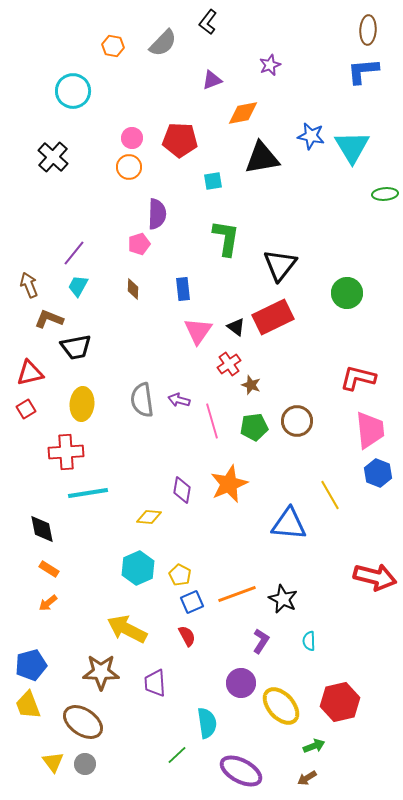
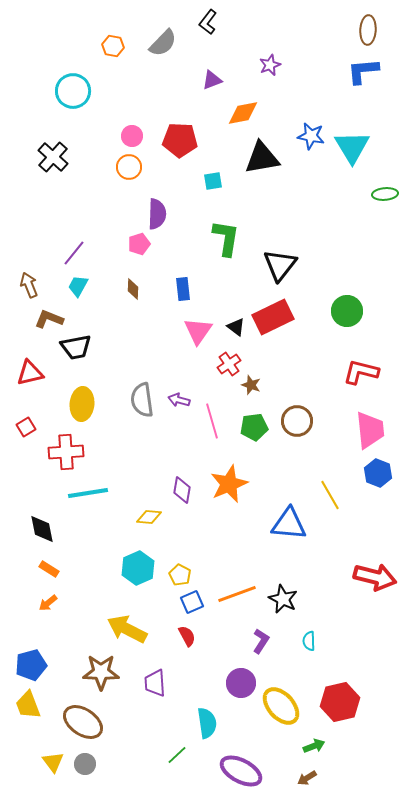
pink circle at (132, 138): moved 2 px up
green circle at (347, 293): moved 18 px down
red L-shape at (358, 378): moved 3 px right, 6 px up
red square at (26, 409): moved 18 px down
